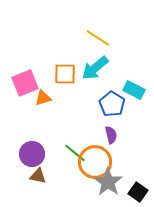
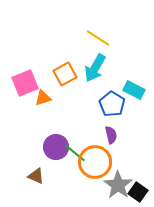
cyan arrow: rotated 20 degrees counterclockwise
orange square: rotated 30 degrees counterclockwise
purple circle: moved 24 px right, 7 px up
brown triangle: moved 2 px left; rotated 12 degrees clockwise
gray star: moved 10 px right, 3 px down
